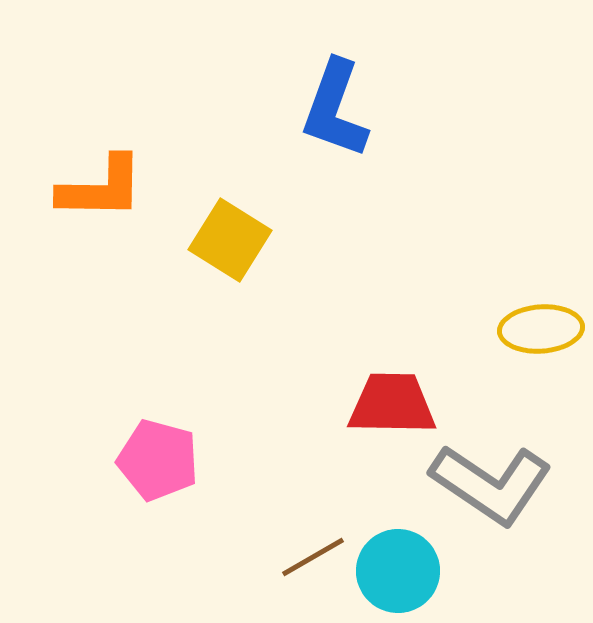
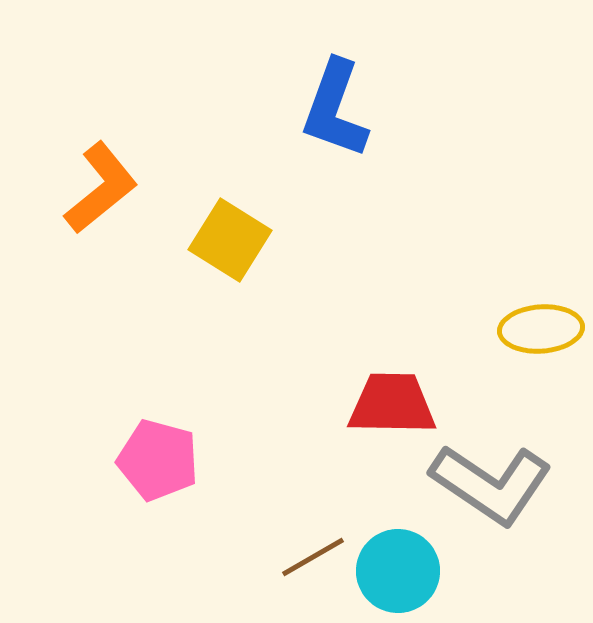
orange L-shape: rotated 40 degrees counterclockwise
